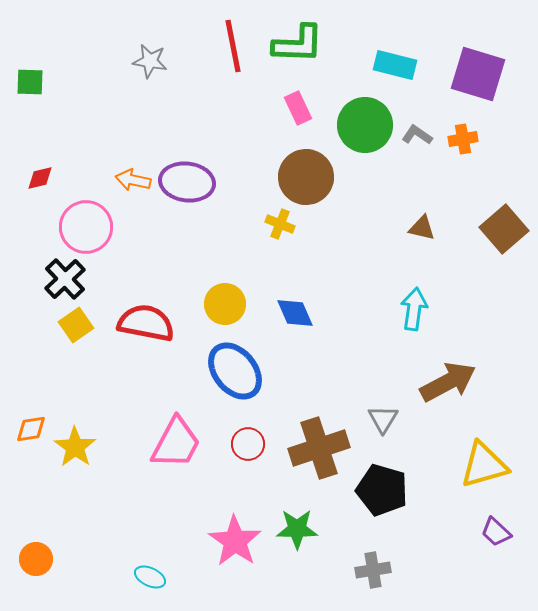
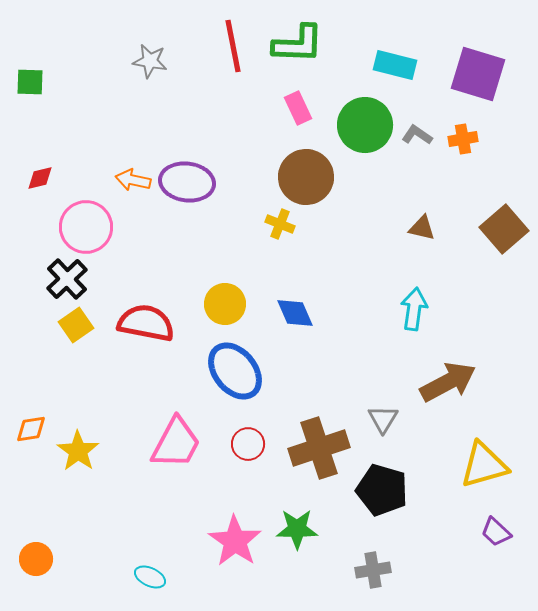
black cross: moved 2 px right
yellow star: moved 3 px right, 4 px down
